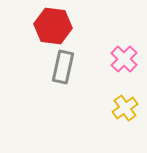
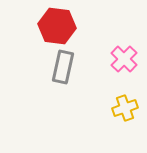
red hexagon: moved 4 px right
yellow cross: rotated 15 degrees clockwise
